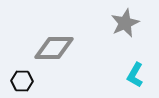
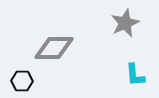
cyan L-shape: rotated 35 degrees counterclockwise
